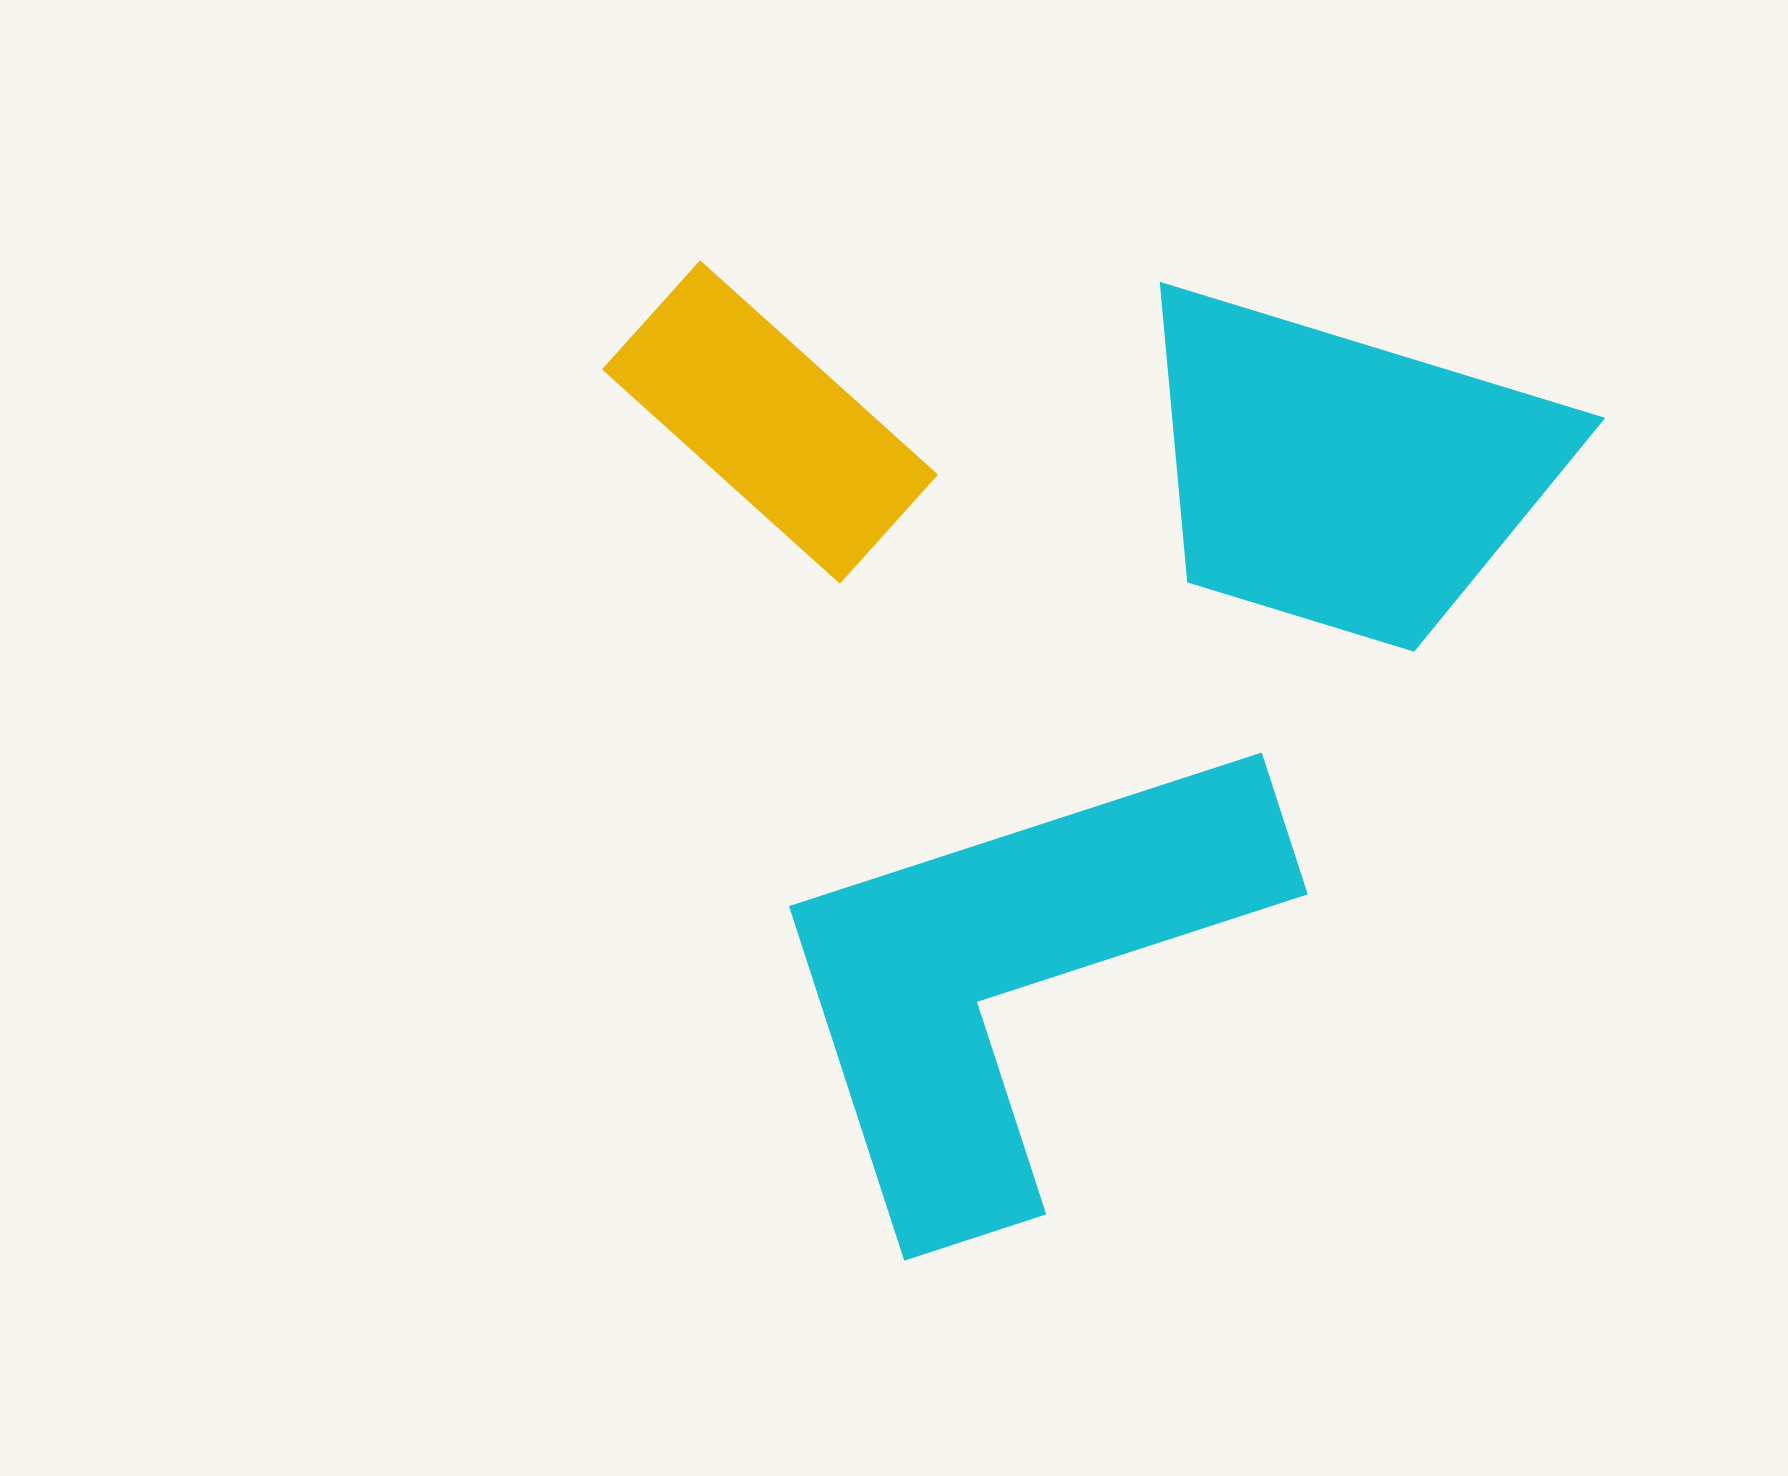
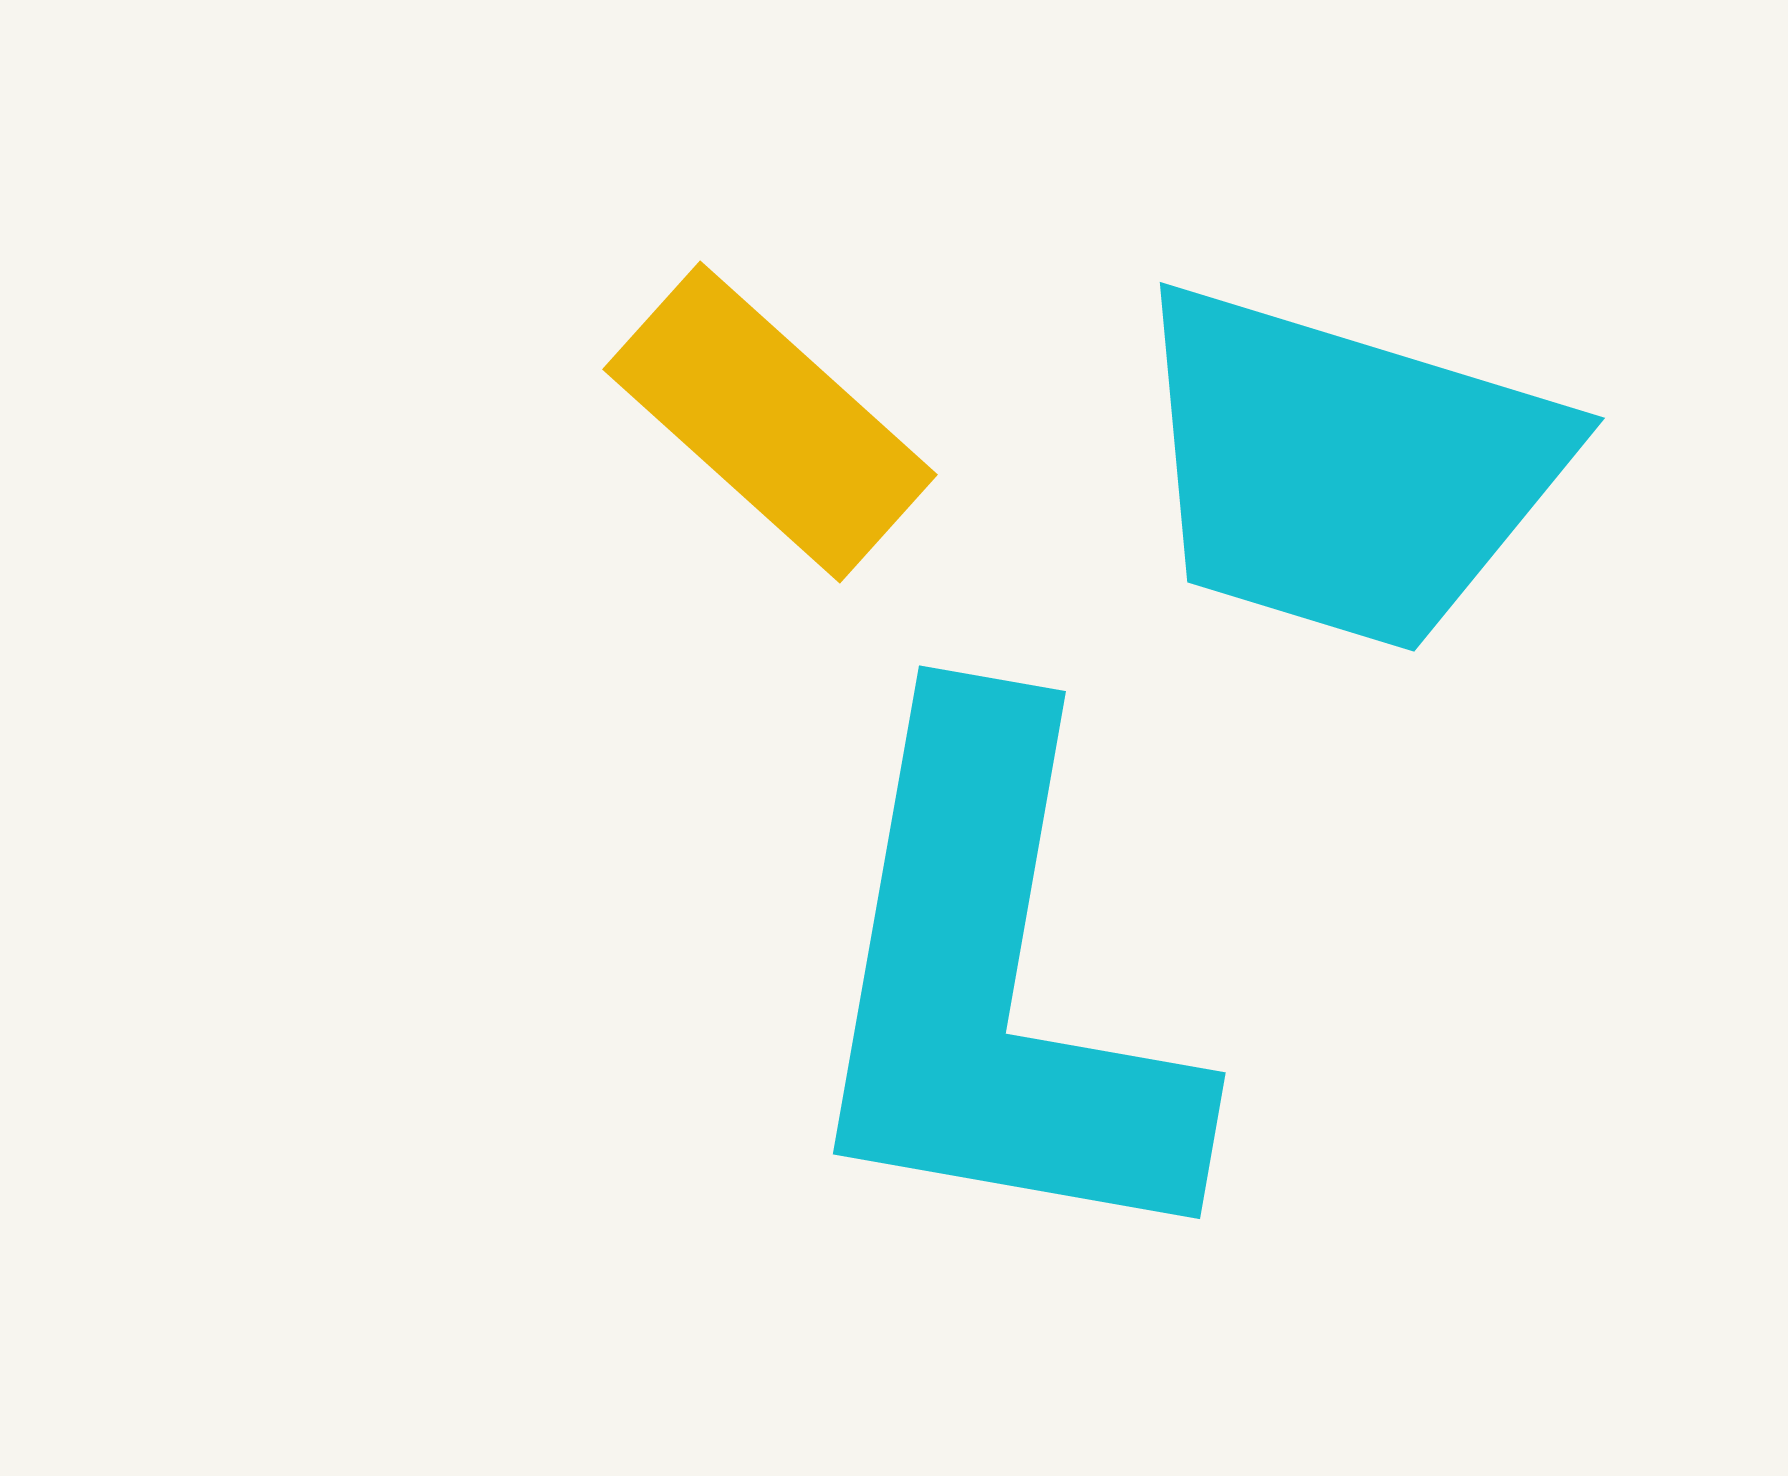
cyan L-shape: moved 18 px left, 14 px down; rotated 62 degrees counterclockwise
